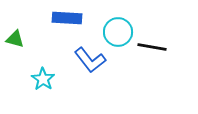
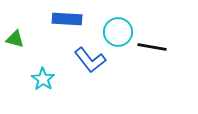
blue rectangle: moved 1 px down
